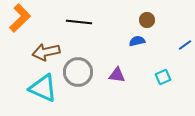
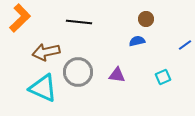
brown circle: moved 1 px left, 1 px up
